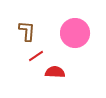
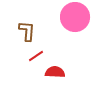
pink circle: moved 16 px up
